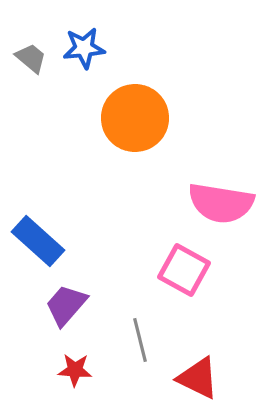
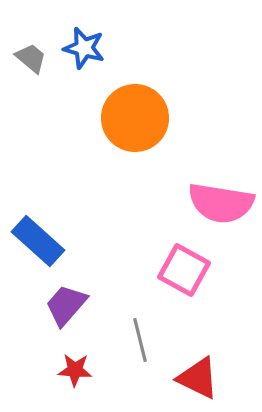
blue star: rotated 21 degrees clockwise
